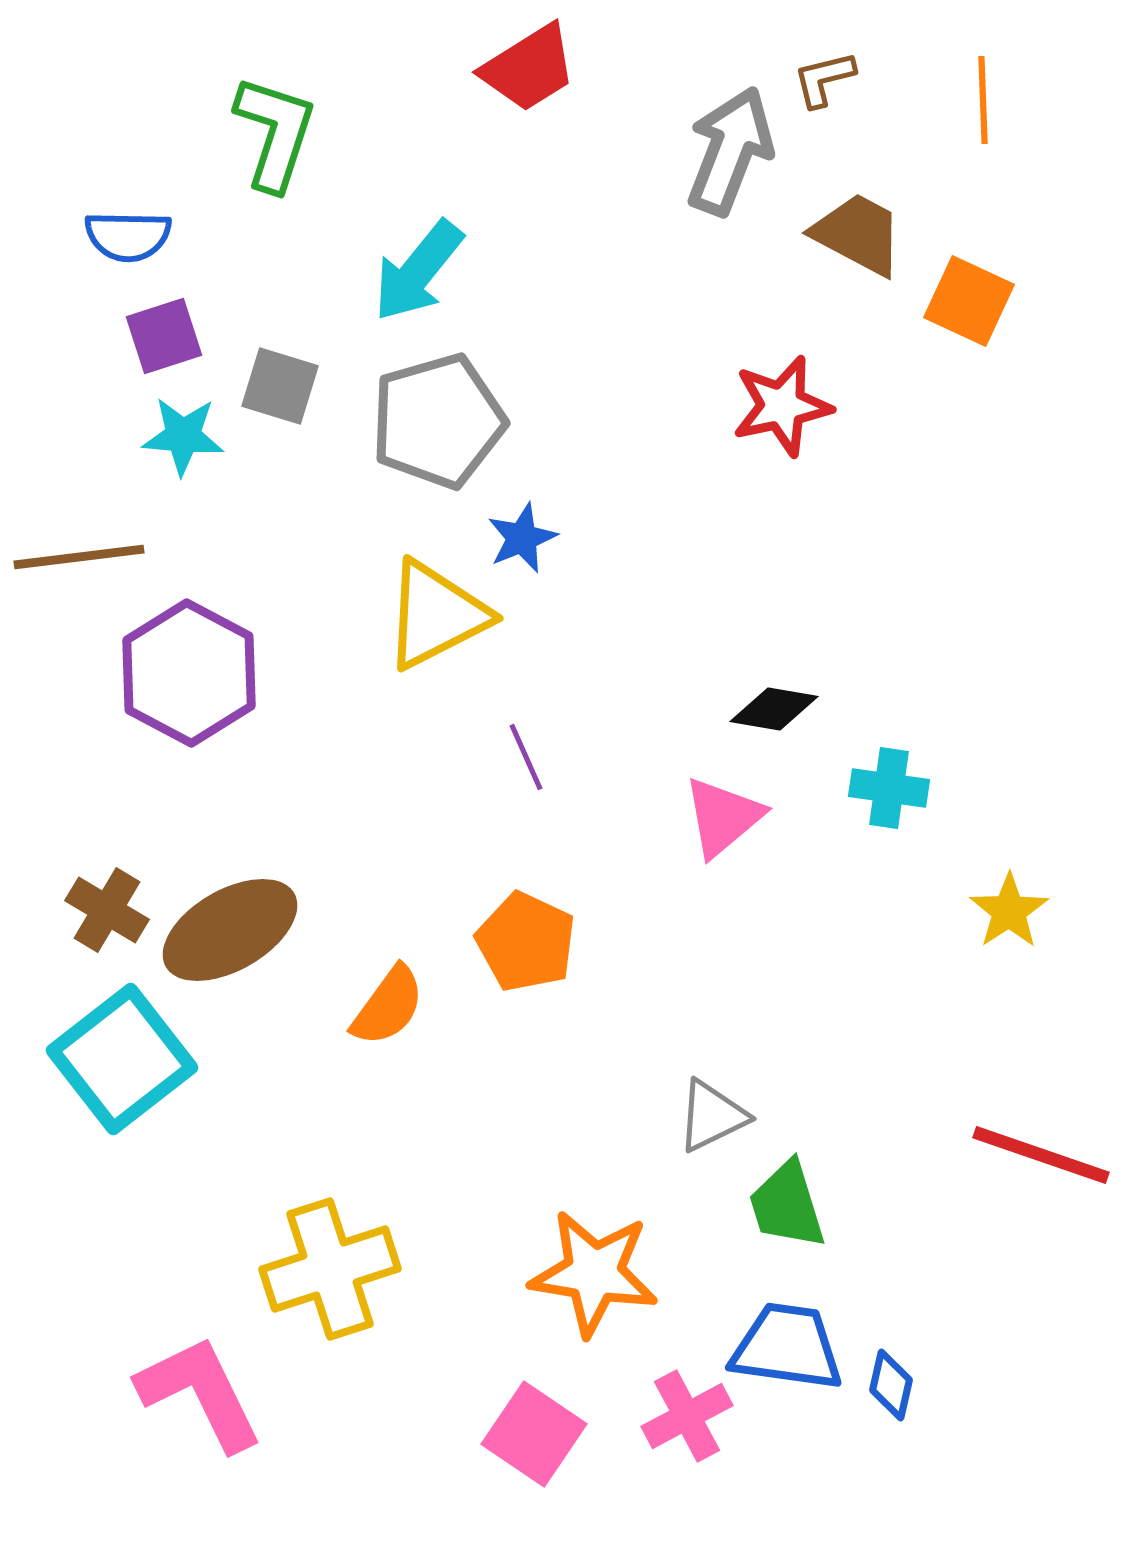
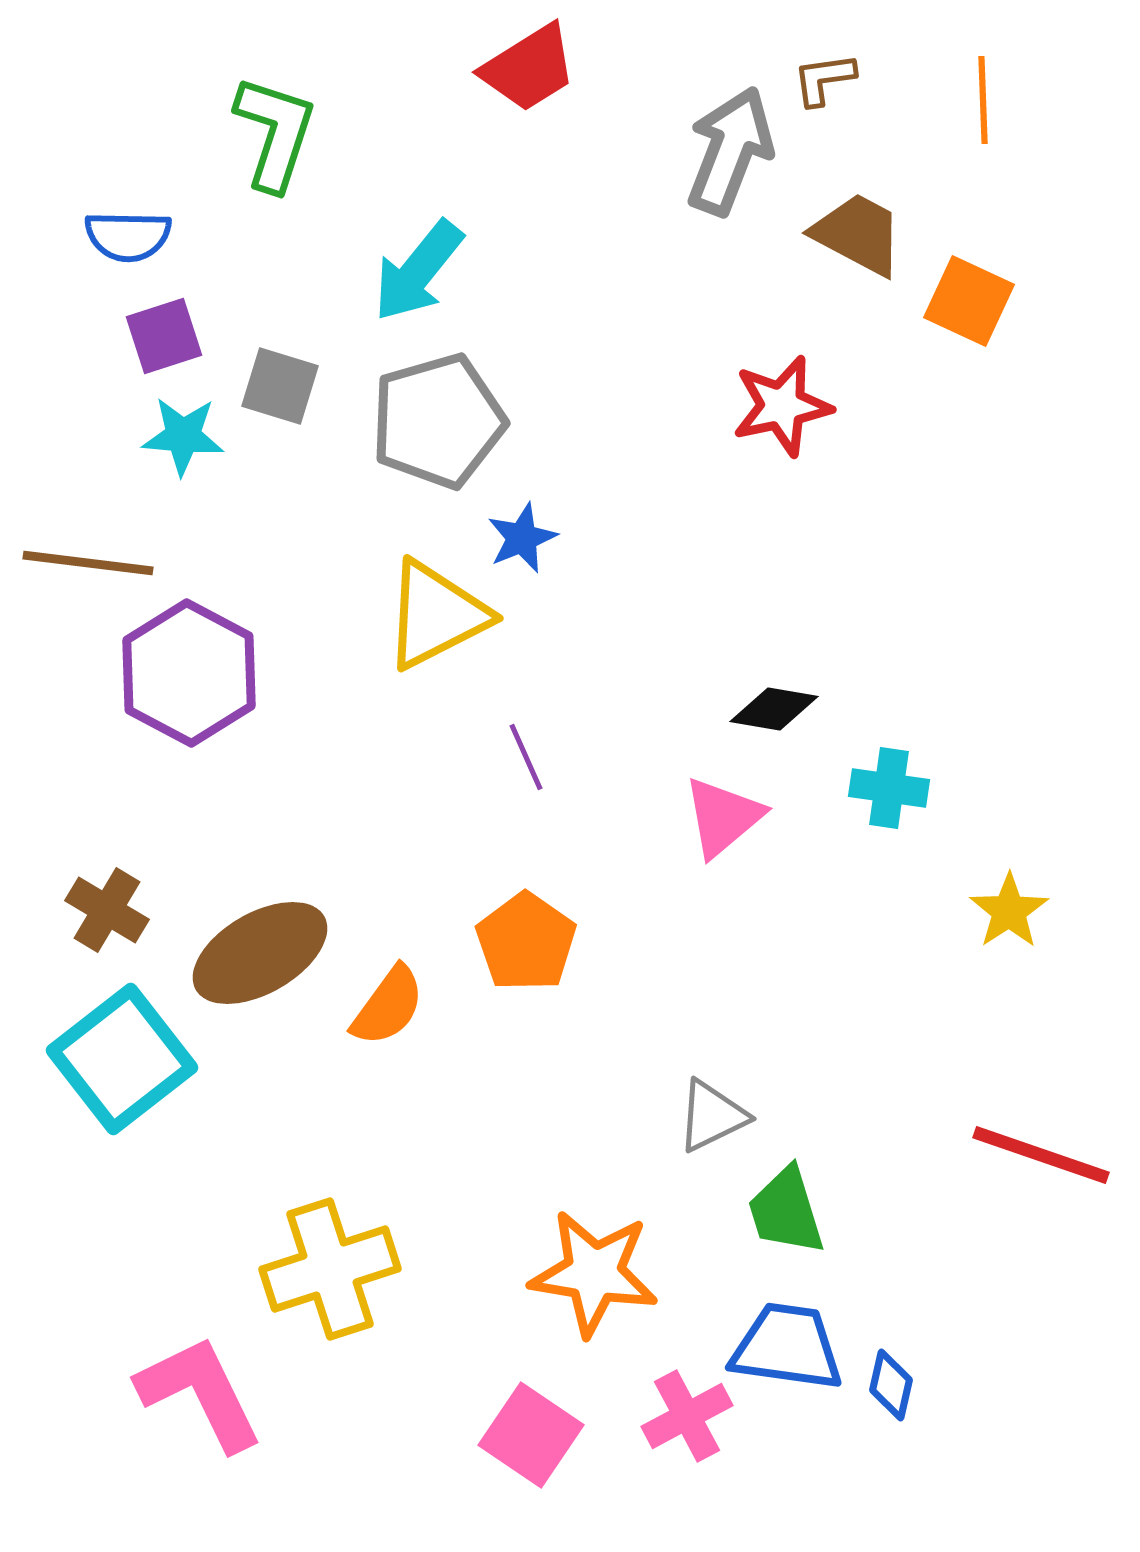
brown L-shape: rotated 6 degrees clockwise
brown line: moved 9 px right, 6 px down; rotated 14 degrees clockwise
brown ellipse: moved 30 px right, 23 px down
orange pentagon: rotated 10 degrees clockwise
green trapezoid: moved 1 px left, 6 px down
pink square: moved 3 px left, 1 px down
